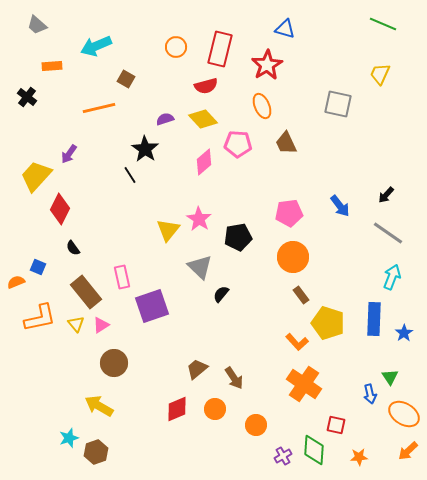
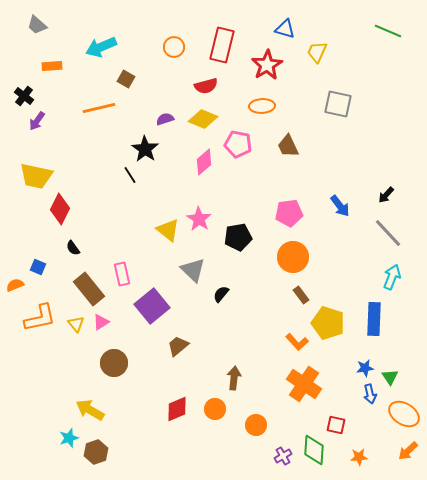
green line at (383, 24): moved 5 px right, 7 px down
cyan arrow at (96, 46): moved 5 px right, 1 px down
orange circle at (176, 47): moved 2 px left
red rectangle at (220, 49): moved 2 px right, 4 px up
yellow trapezoid at (380, 74): moved 63 px left, 22 px up
black cross at (27, 97): moved 3 px left, 1 px up
orange ellipse at (262, 106): rotated 70 degrees counterclockwise
yellow diamond at (203, 119): rotated 24 degrees counterclockwise
brown trapezoid at (286, 143): moved 2 px right, 3 px down
pink pentagon at (238, 144): rotated 8 degrees clockwise
purple arrow at (69, 154): moved 32 px left, 33 px up
yellow trapezoid at (36, 176): rotated 120 degrees counterclockwise
yellow triangle at (168, 230): rotated 30 degrees counterclockwise
gray line at (388, 233): rotated 12 degrees clockwise
gray triangle at (200, 267): moved 7 px left, 3 px down
pink rectangle at (122, 277): moved 3 px up
orange semicircle at (16, 282): moved 1 px left, 3 px down
brown rectangle at (86, 292): moved 3 px right, 3 px up
purple square at (152, 306): rotated 20 degrees counterclockwise
pink triangle at (101, 325): moved 3 px up
blue star at (404, 333): moved 39 px left, 35 px down; rotated 24 degrees clockwise
brown trapezoid at (197, 369): moved 19 px left, 23 px up
brown arrow at (234, 378): rotated 140 degrees counterclockwise
yellow arrow at (99, 406): moved 9 px left, 4 px down
